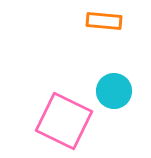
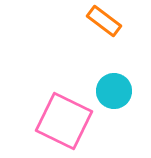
orange rectangle: rotated 32 degrees clockwise
